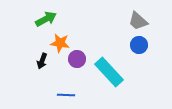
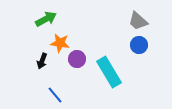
cyan rectangle: rotated 12 degrees clockwise
blue line: moved 11 px left; rotated 48 degrees clockwise
